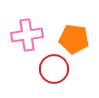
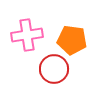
orange pentagon: moved 2 px left, 1 px down
